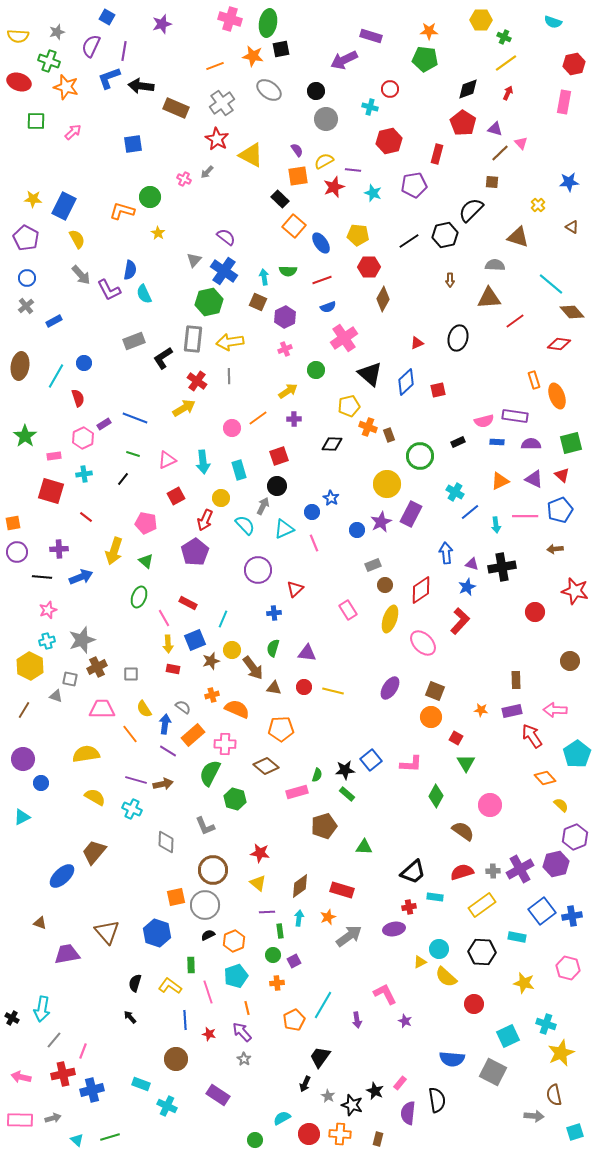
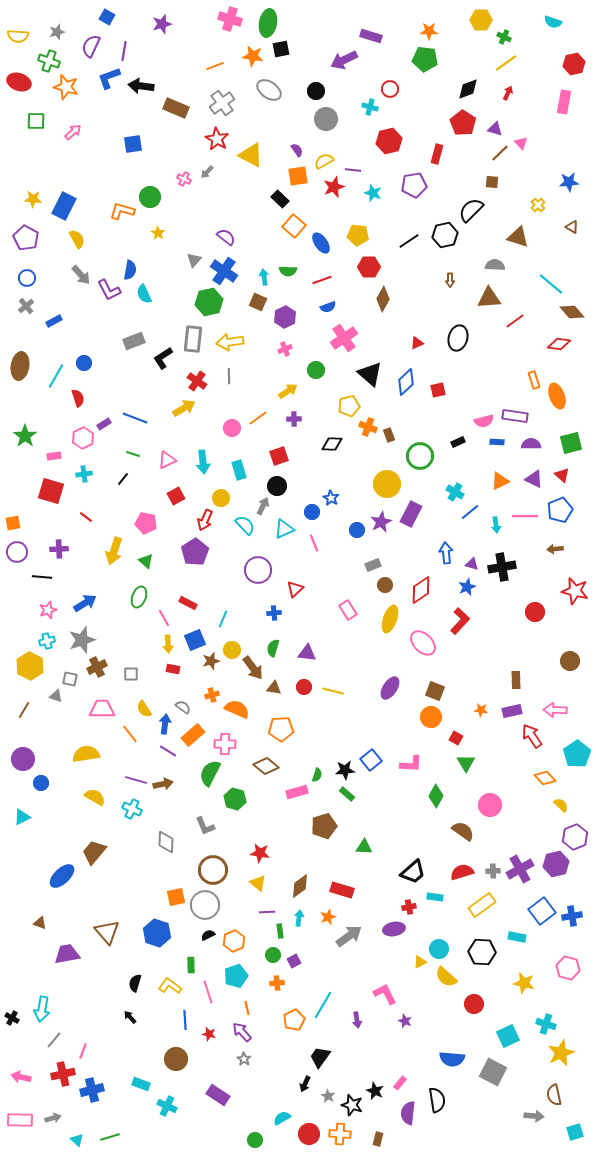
blue arrow at (81, 577): moved 4 px right, 26 px down; rotated 10 degrees counterclockwise
